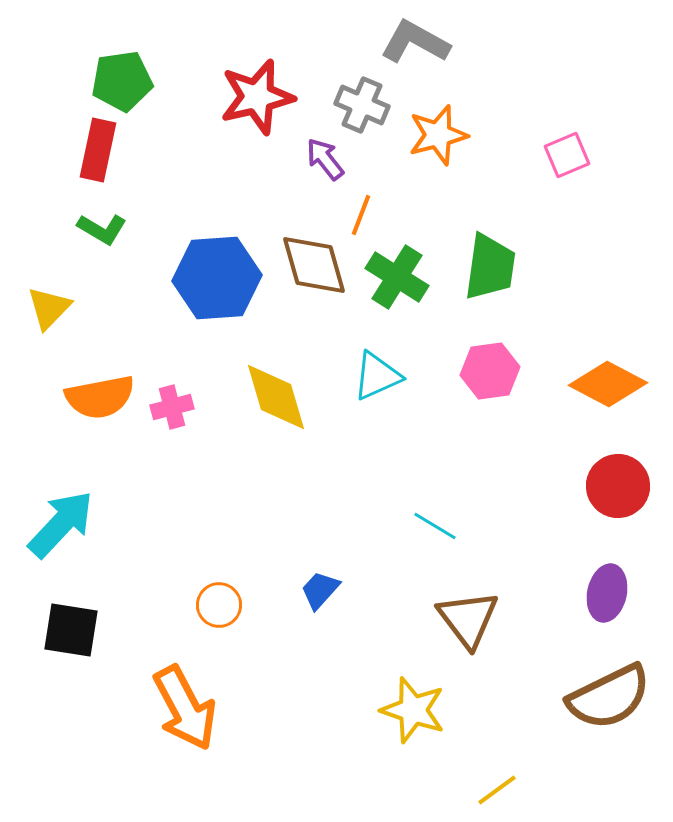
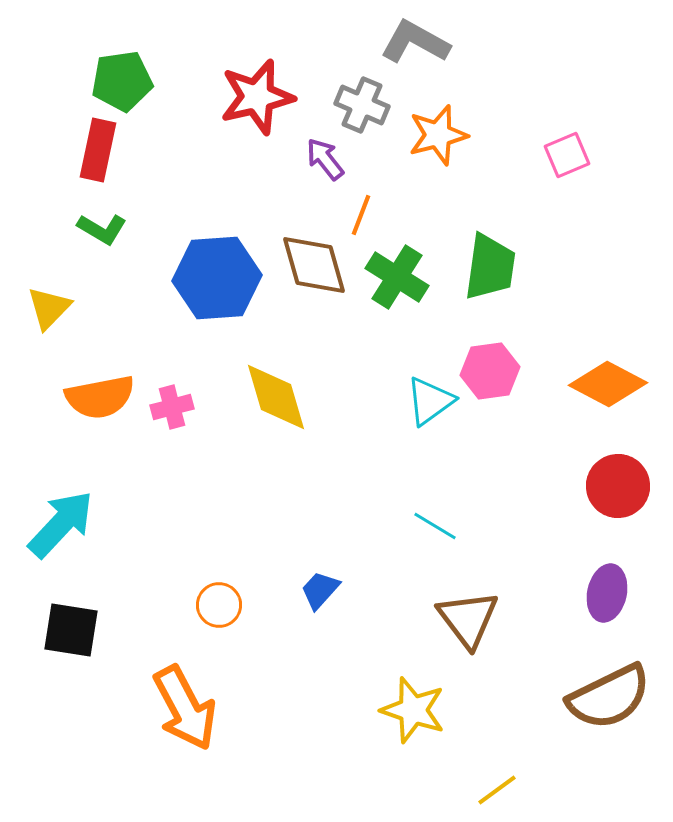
cyan triangle: moved 53 px right, 25 px down; rotated 12 degrees counterclockwise
